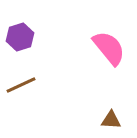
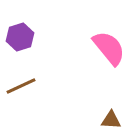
brown line: moved 1 px down
